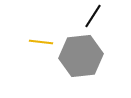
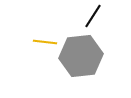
yellow line: moved 4 px right
